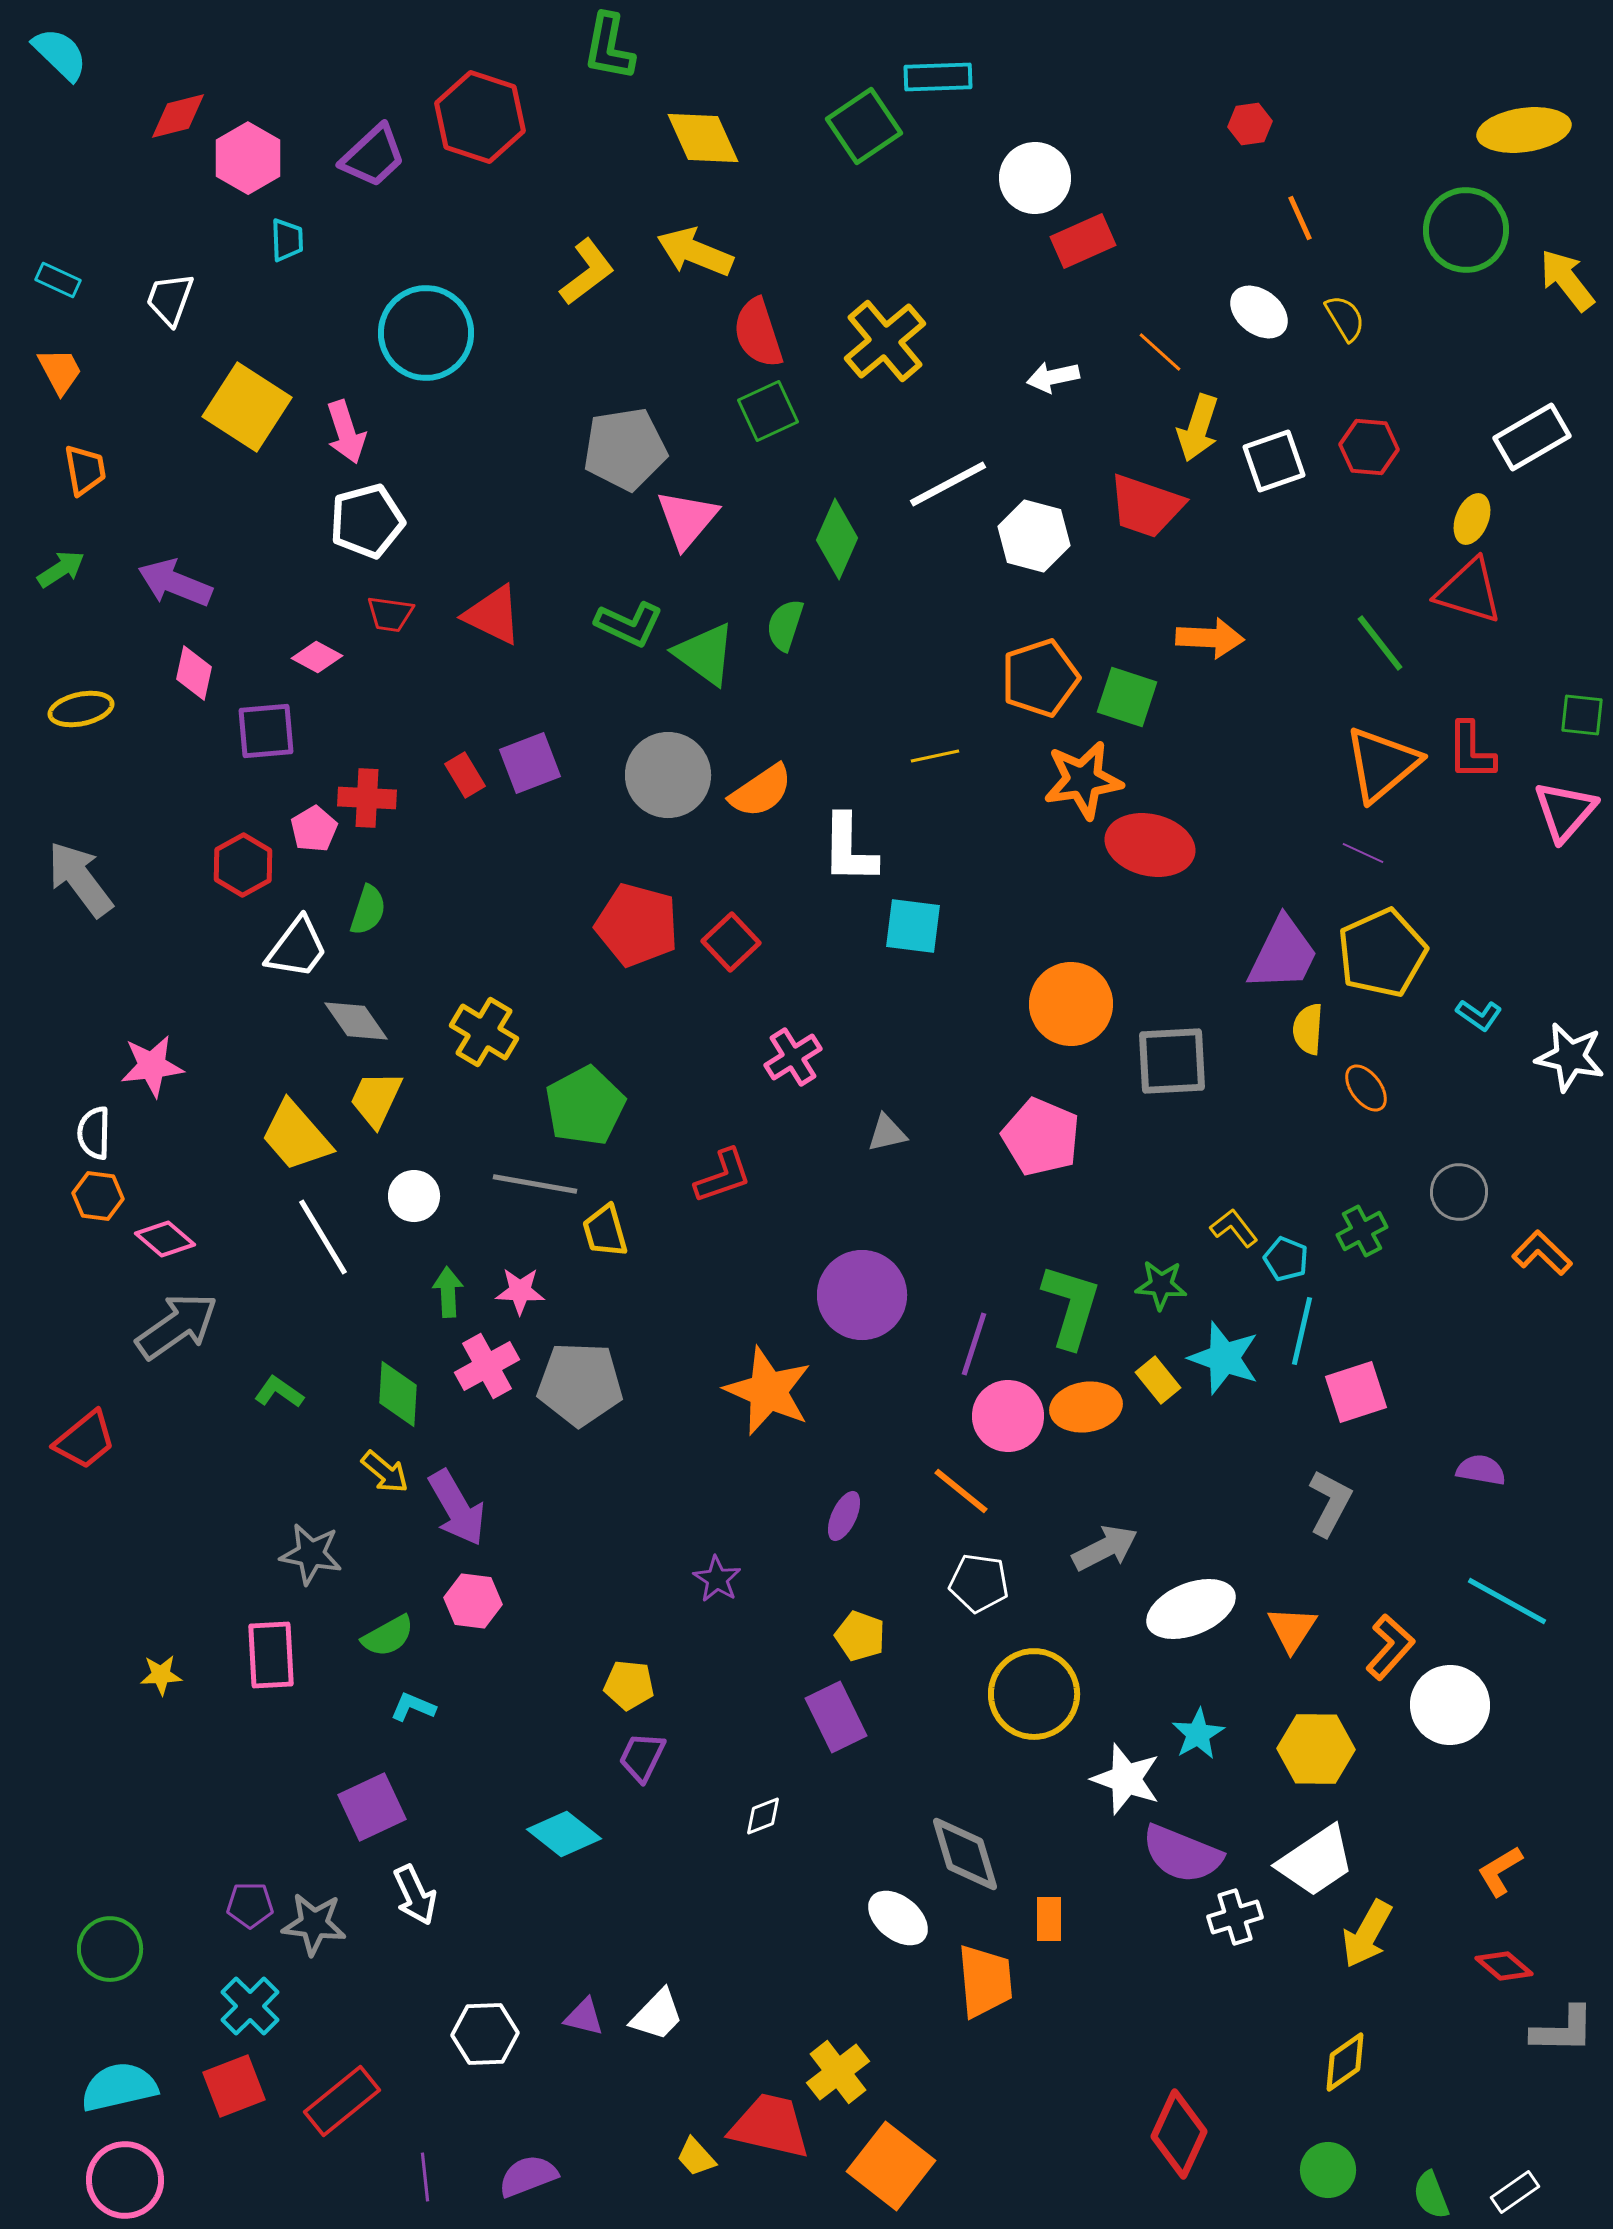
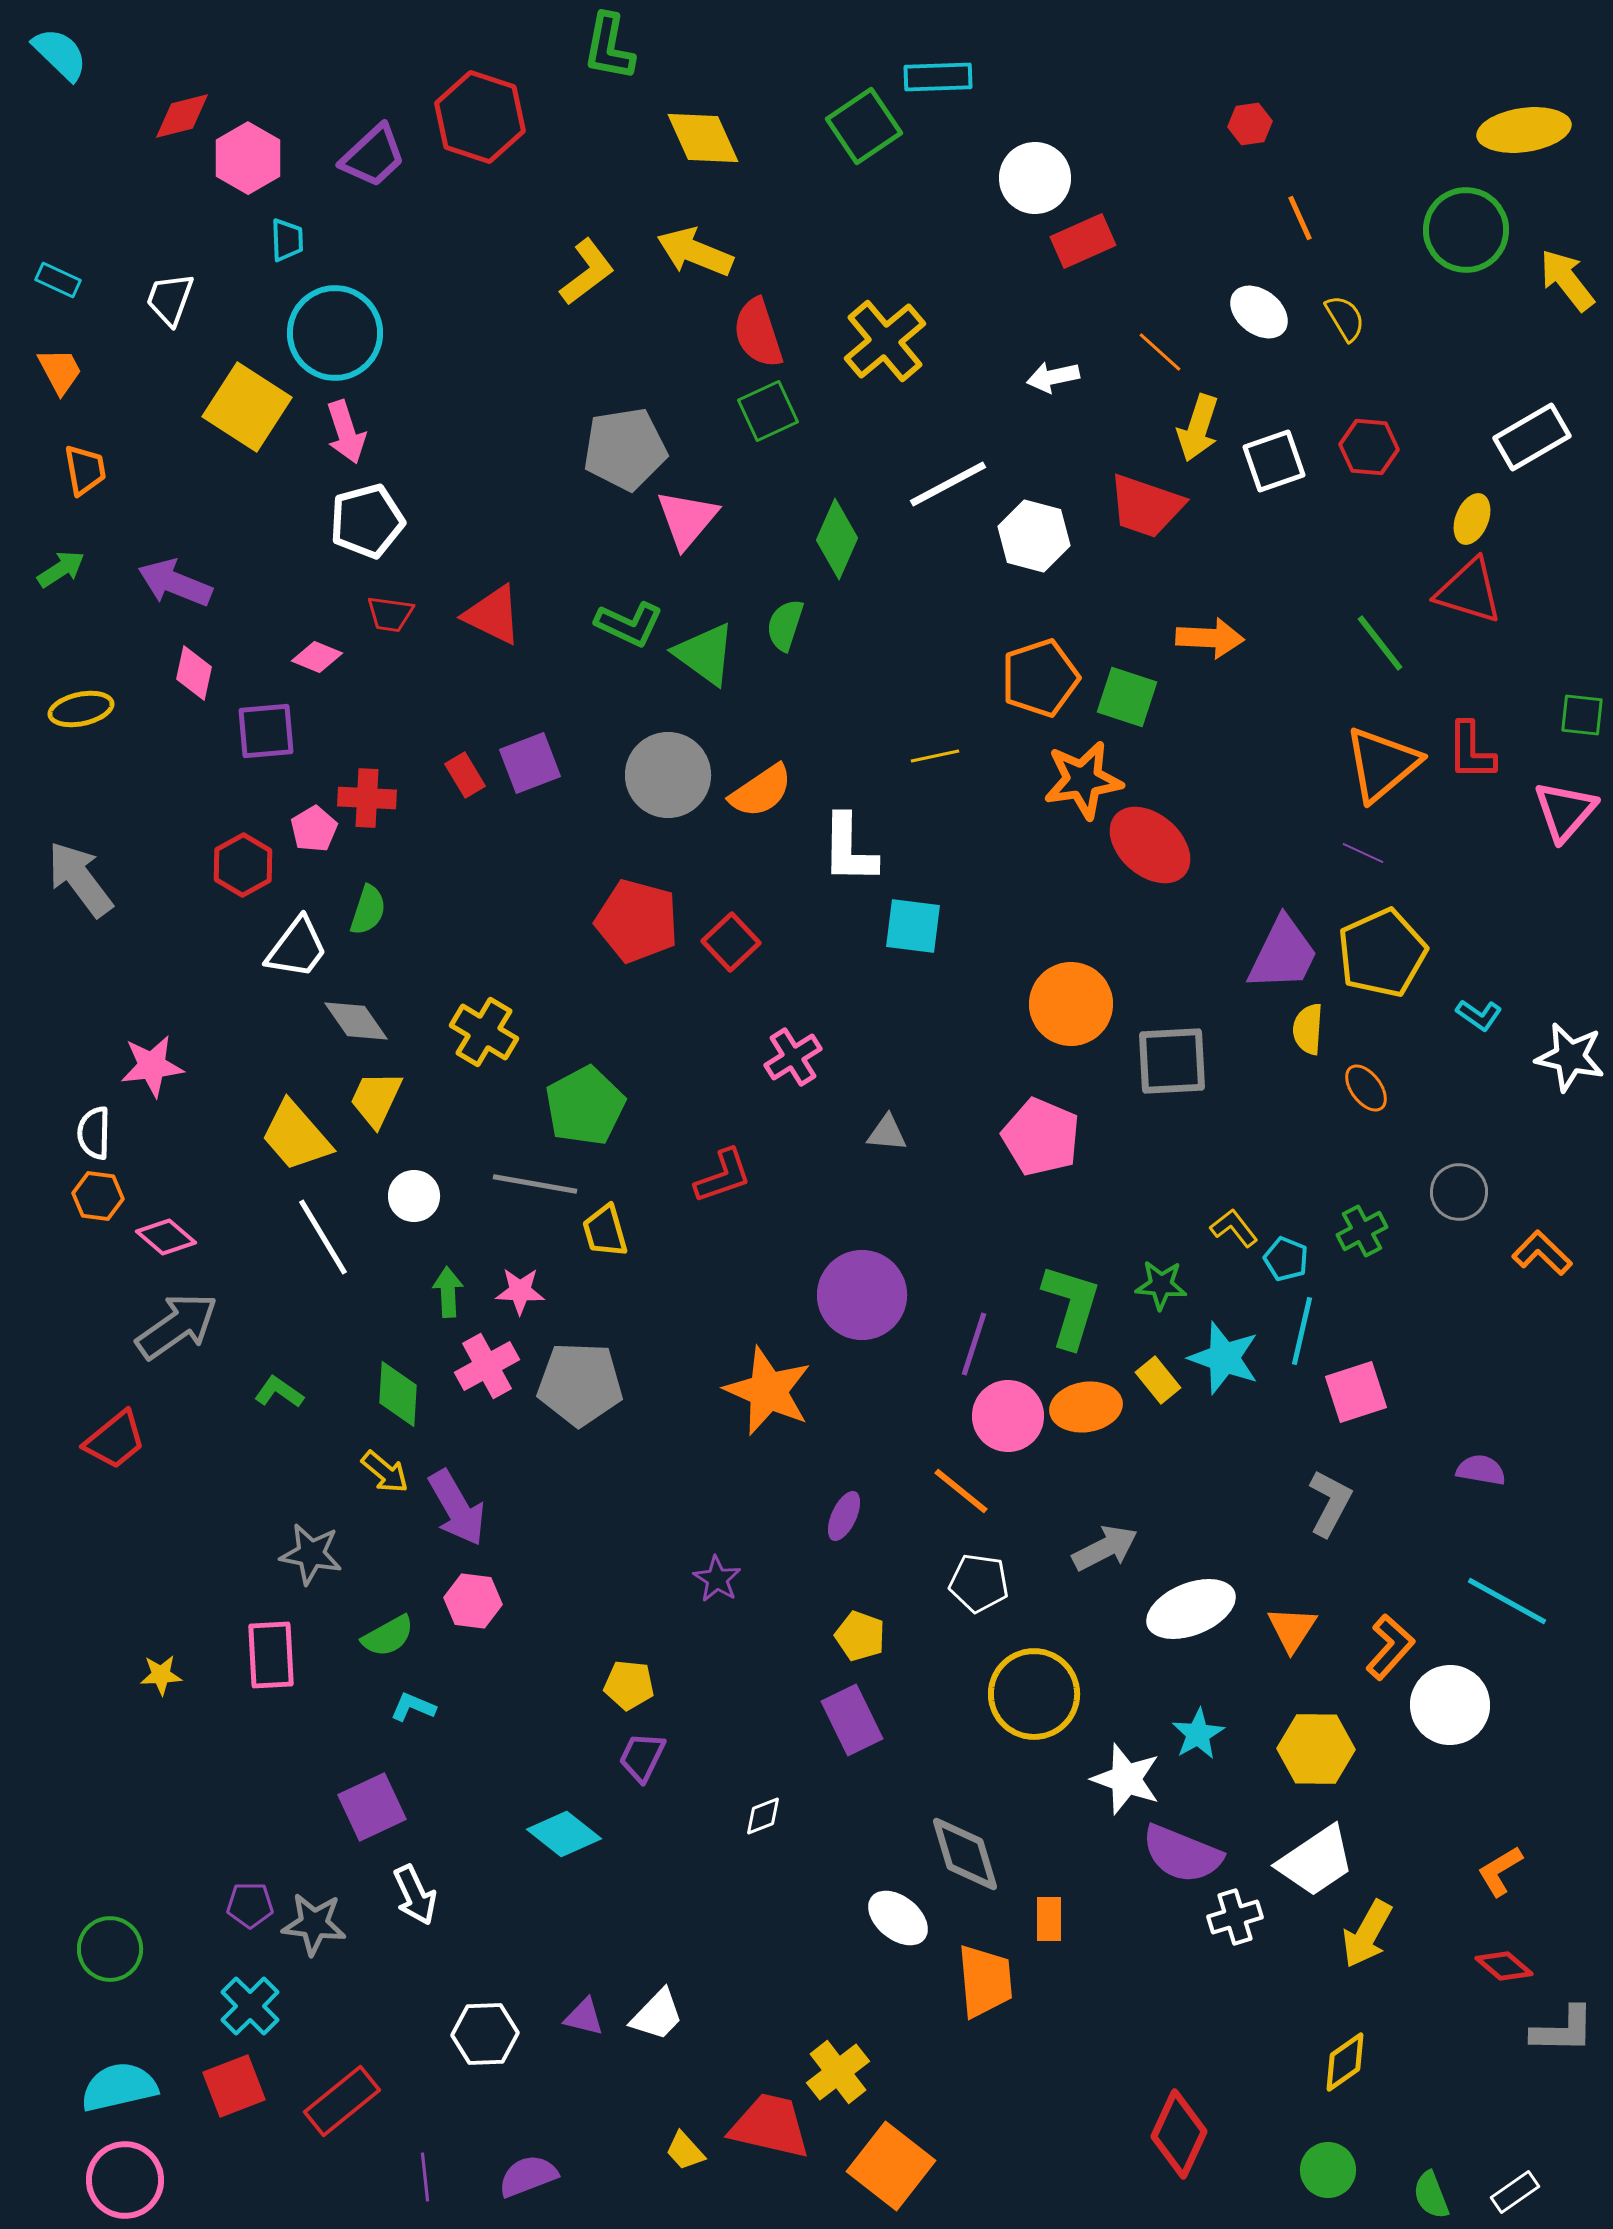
red diamond at (178, 116): moved 4 px right
cyan circle at (426, 333): moved 91 px left
pink diamond at (317, 657): rotated 6 degrees counterclockwise
red ellipse at (1150, 845): rotated 28 degrees clockwise
red pentagon at (637, 925): moved 4 px up
gray triangle at (887, 1133): rotated 18 degrees clockwise
pink diamond at (165, 1239): moved 1 px right, 2 px up
red trapezoid at (85, 1440): moved 30 px right
purple rectangle at (836, 1717): moved 16 px right, 3 px down
yellow trapezoid at (696, 2157): moved 11 px left, 6 px up
